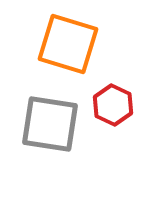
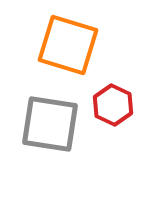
orange square: moved 1 px down
